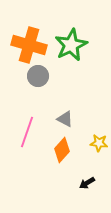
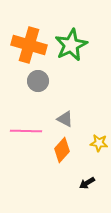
gray circle: moved 5 px down
pink line: moved 1 px left, 1 px up; rotated 72 degrees clockwise
